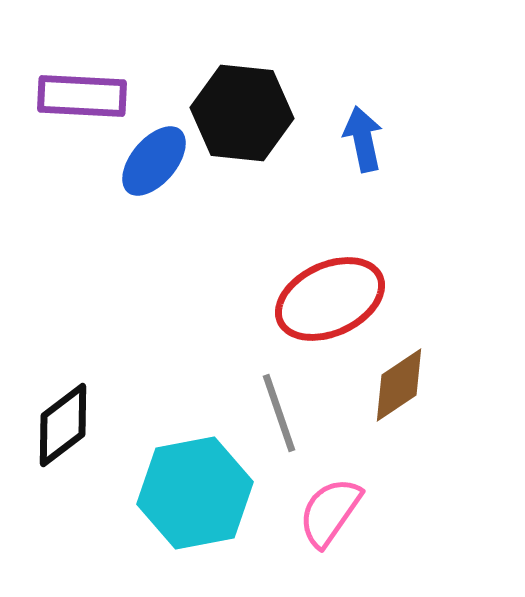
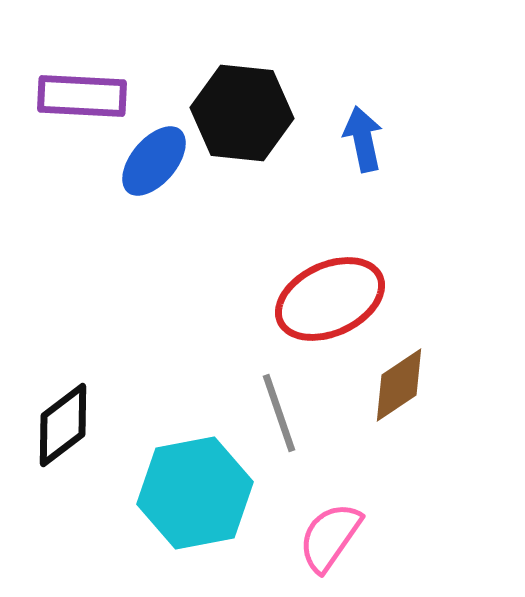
pink semicircle: moved 25 px down
